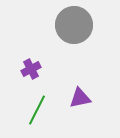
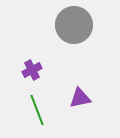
purple cross: moved 1 px right, 1 px down
green line: rotated 48 degrees counterclockwise
